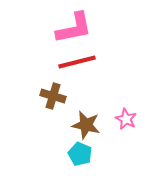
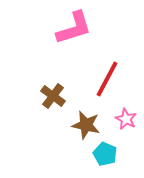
pink L-shape: rotated 6 degrees counterclockwise
red line: moved 30 px right, 17 px down; rotated 48 degrees counterclockwise
brown cross: rotated 20 degrees clockwise
cyan pentagon: moved 25 px right
